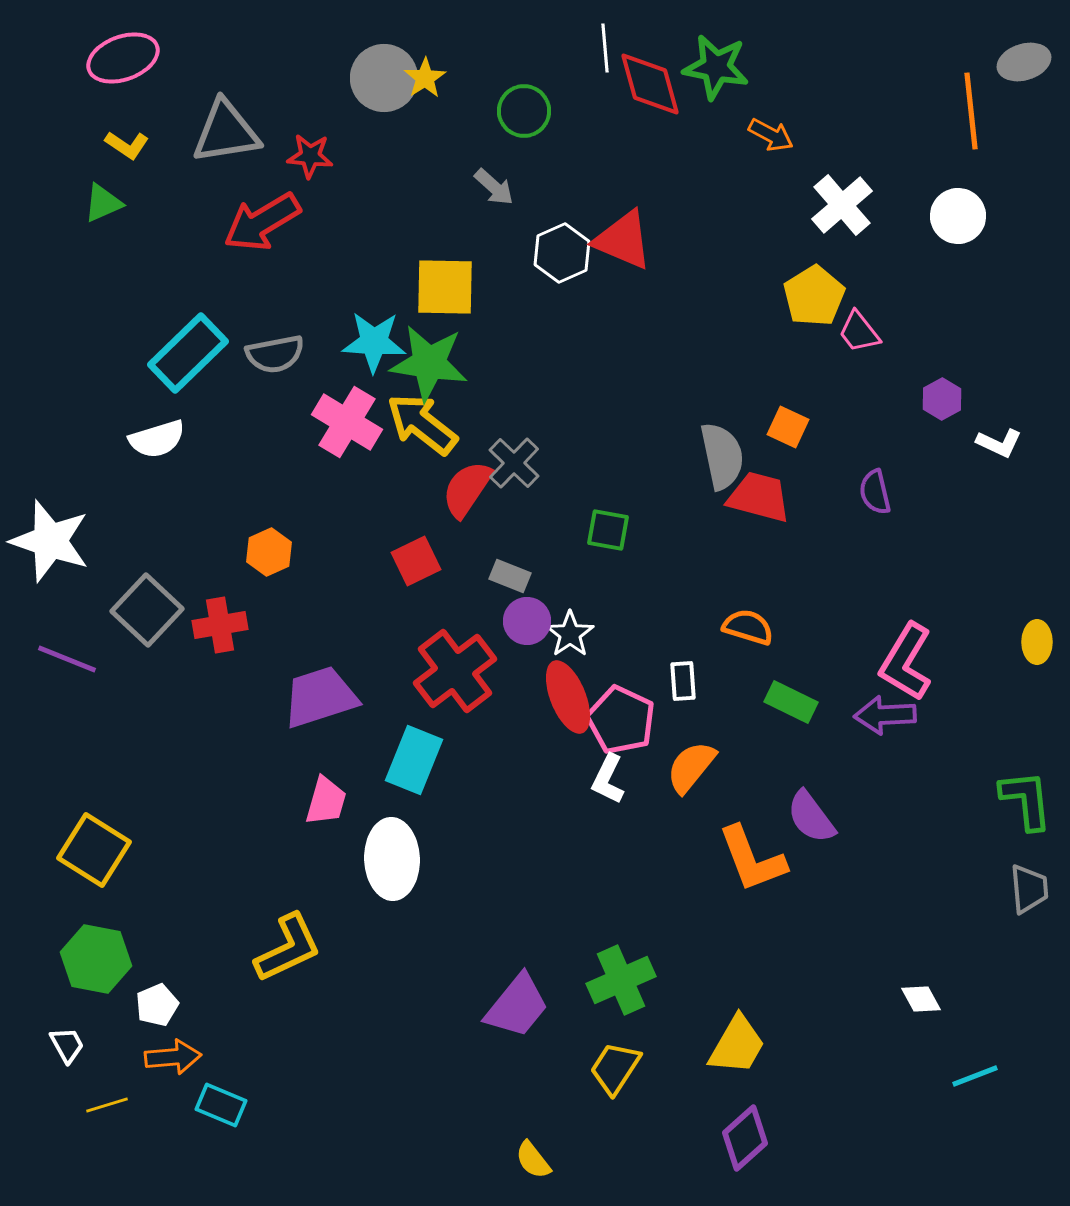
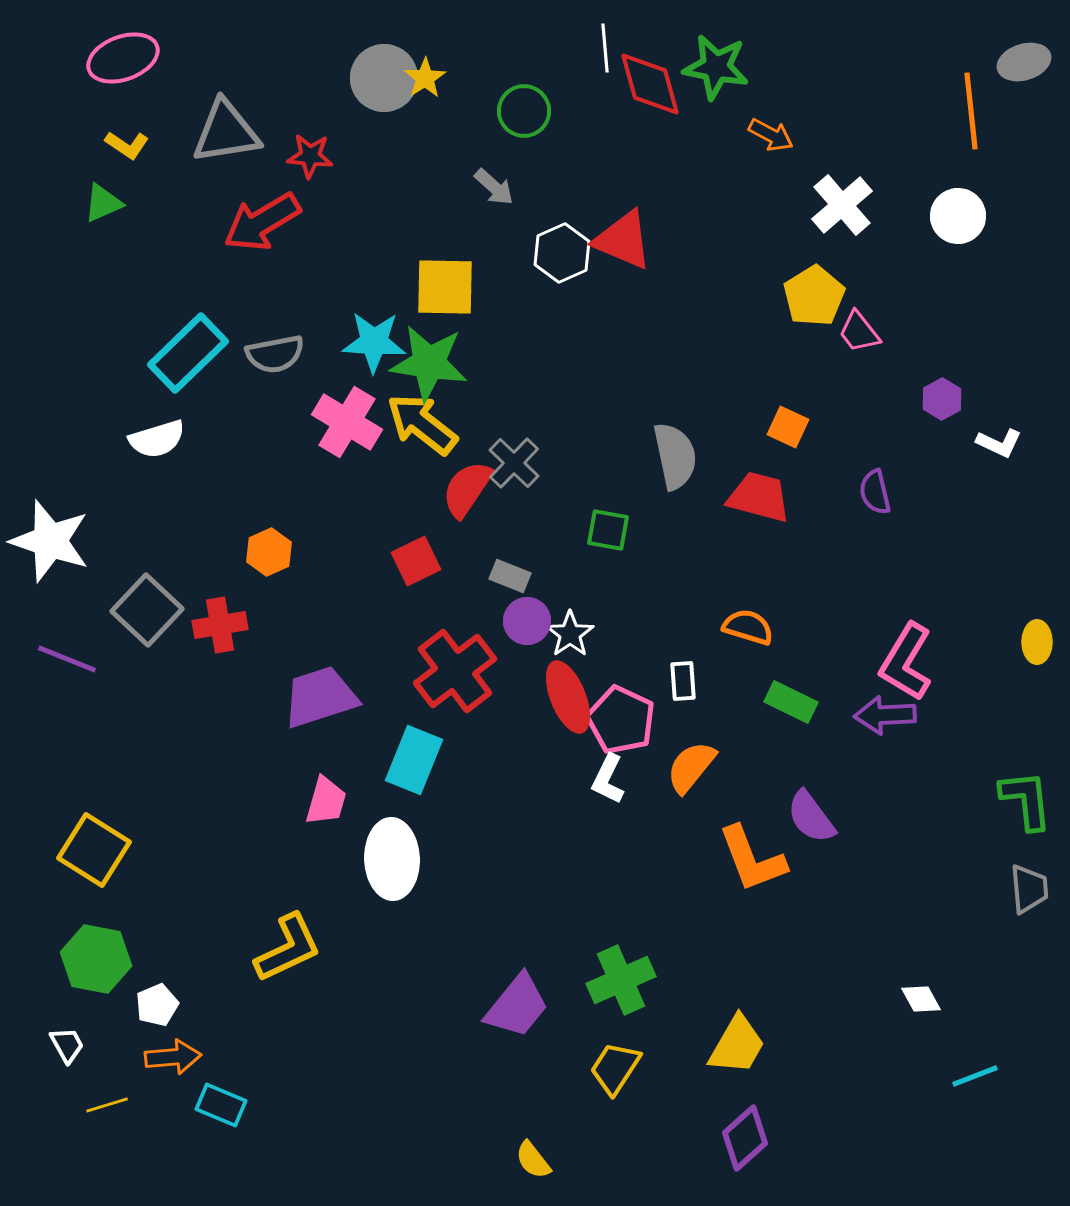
gray semicircle at (722, 456): moved 47 px left
